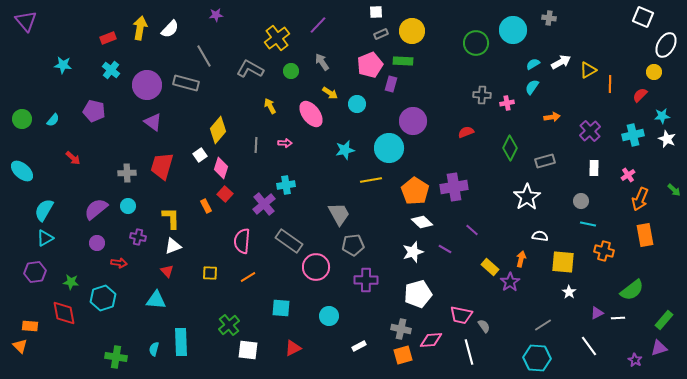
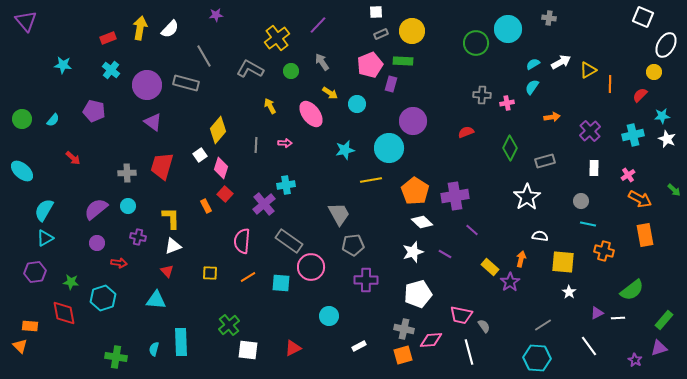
cyan circle at (513, 30): moved 5 px left, 1 px up
purple cross at (454, 187): moved 1 px right, 9 px down
orange arrow at (640, 199): rotated 85 degrees counterclockwise
purple line at (445, 249): moved 5 px down
pink circle at (316, 267): moved 5 px left
cyan square at (281, 308): moved 25 px up
gray cross at (401, 329): moved 3 px right
